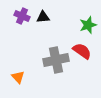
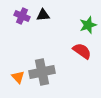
black triangle: moved 2 px up
gray cross: moved 14 px left, 12 px down
